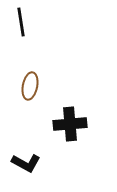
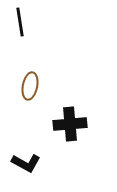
black line: moved 1 px left
